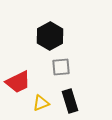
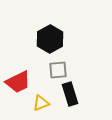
black hexagon: moved 3 px down
gray square: moved 3 px left, 3 px down
black rectangle: moved 7 px up
